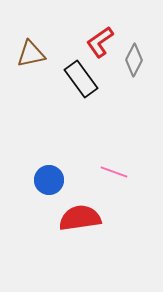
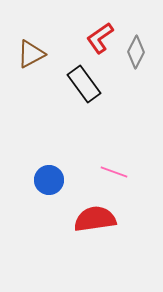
red L-shape: moved 4 px up
brown triangle: rotated 16 degrees counterclockwise
gray diamond: moved 2 px right, 8 px up
black rectangle: moved 3 px right, 5 px down
red semicircle: moved 15 px right, 1 px down
